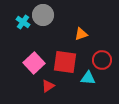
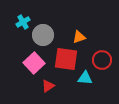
gray circle: moved 20 px down
cyan cross: rotated 24 degrees clockwise
orange triangle: moved 2 px left, 3 px down
red square: moved 1 px right, 3 px up
cyan triangle: moved 3 px left
